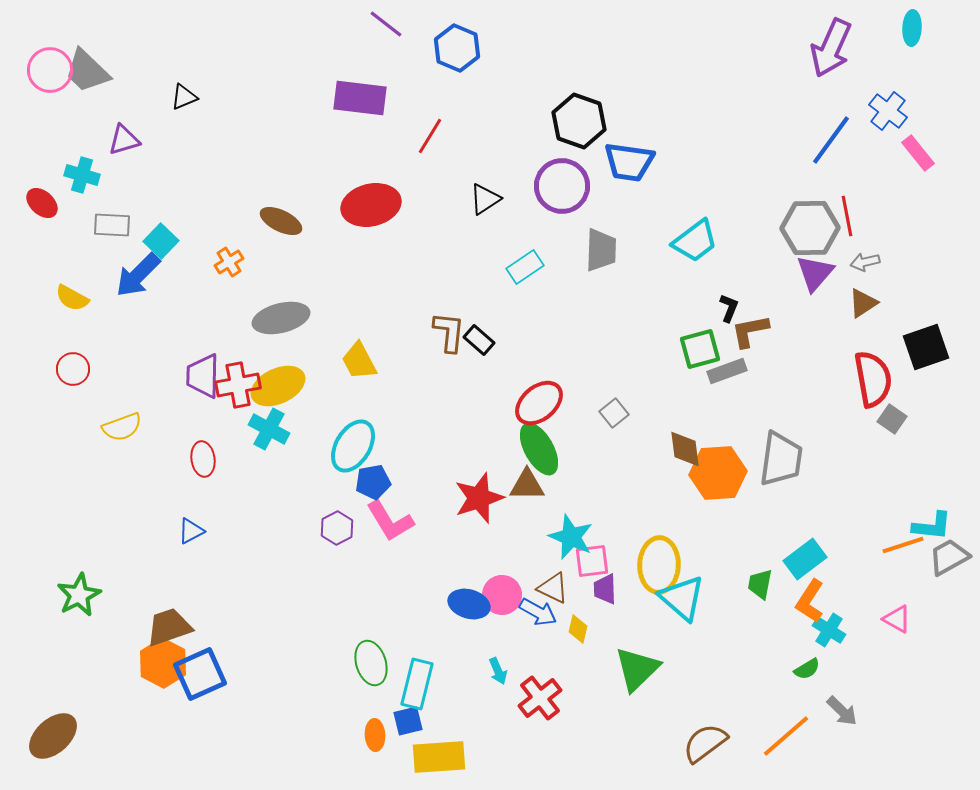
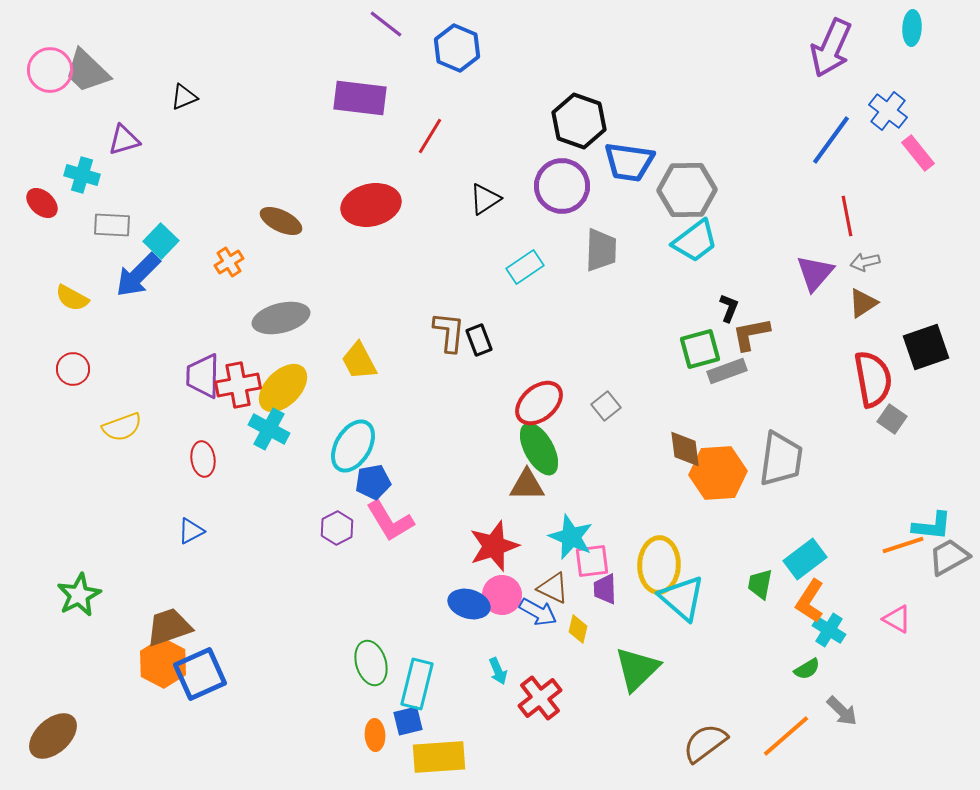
gray hexagon at (810, 228): moved 123 px left, 38 px up
brown L-shape at (750, 331): moved 1 px right, 3 px down
black rectangle at (479, 340): rotated 28 degrees clockwise
yellow ellipse at (278, 386): moved 5 px right, 2 px down; rotated 20 degrees counterclockwise
gray square at (614, 413): moved 8 px left, 7 px up
red star at (479, 498): moved 15 px right, 48 px down
